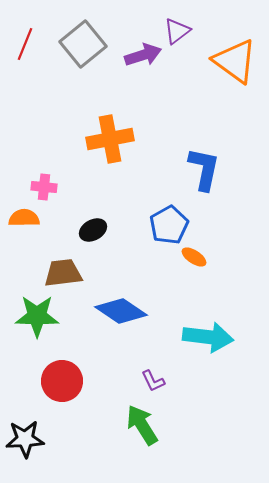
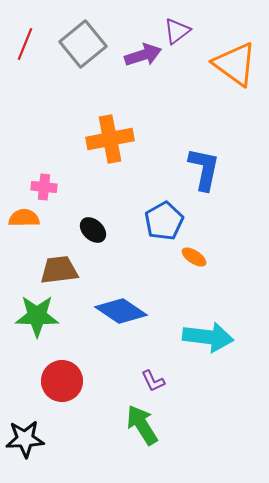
orange triangle: moved 3 px down
blue pentagon: moved 5 px left, 4 px up
black ellipse: rotated 72 degrees clockwise
brown trapezoid: moved 4 px left, 3 px up
